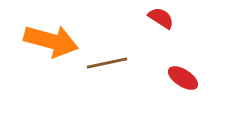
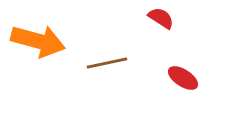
orange arrow: moved 13 px left
